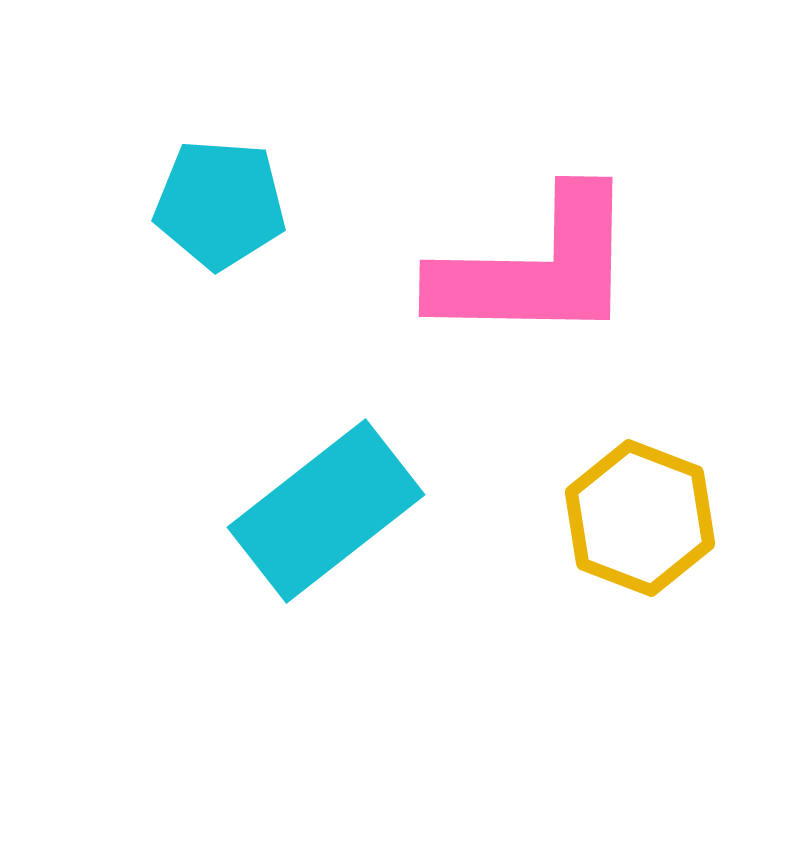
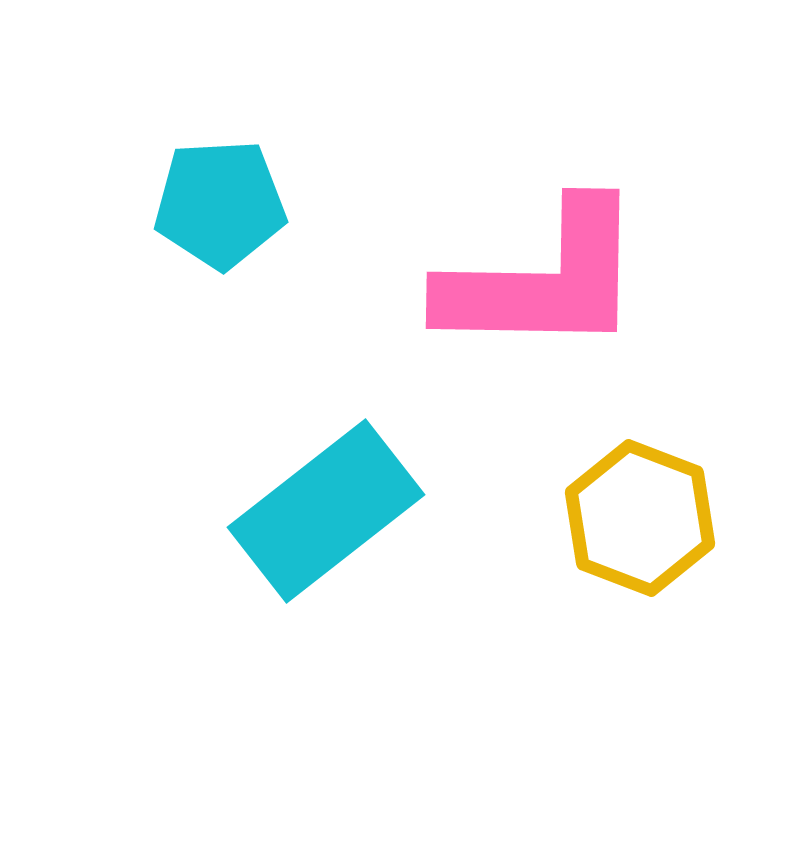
cyan pentagon: rotated 7 degrees counterclockwise
pink L-shape: moved 7 px right, 12 px down
